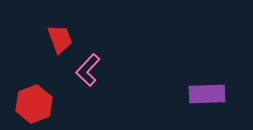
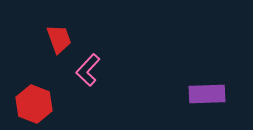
red trapezoid: moved 1 px left
red hexagon: rotated 18 degrees counterclockwise
